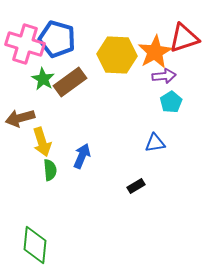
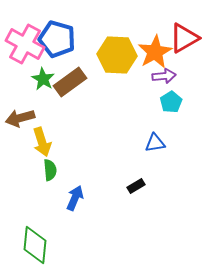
red triangle: rotated 12 degrees counterclockwise
pink cross: rotated 12 degrees clockwise
blue arrow: moved 7 px left, 42 px down
